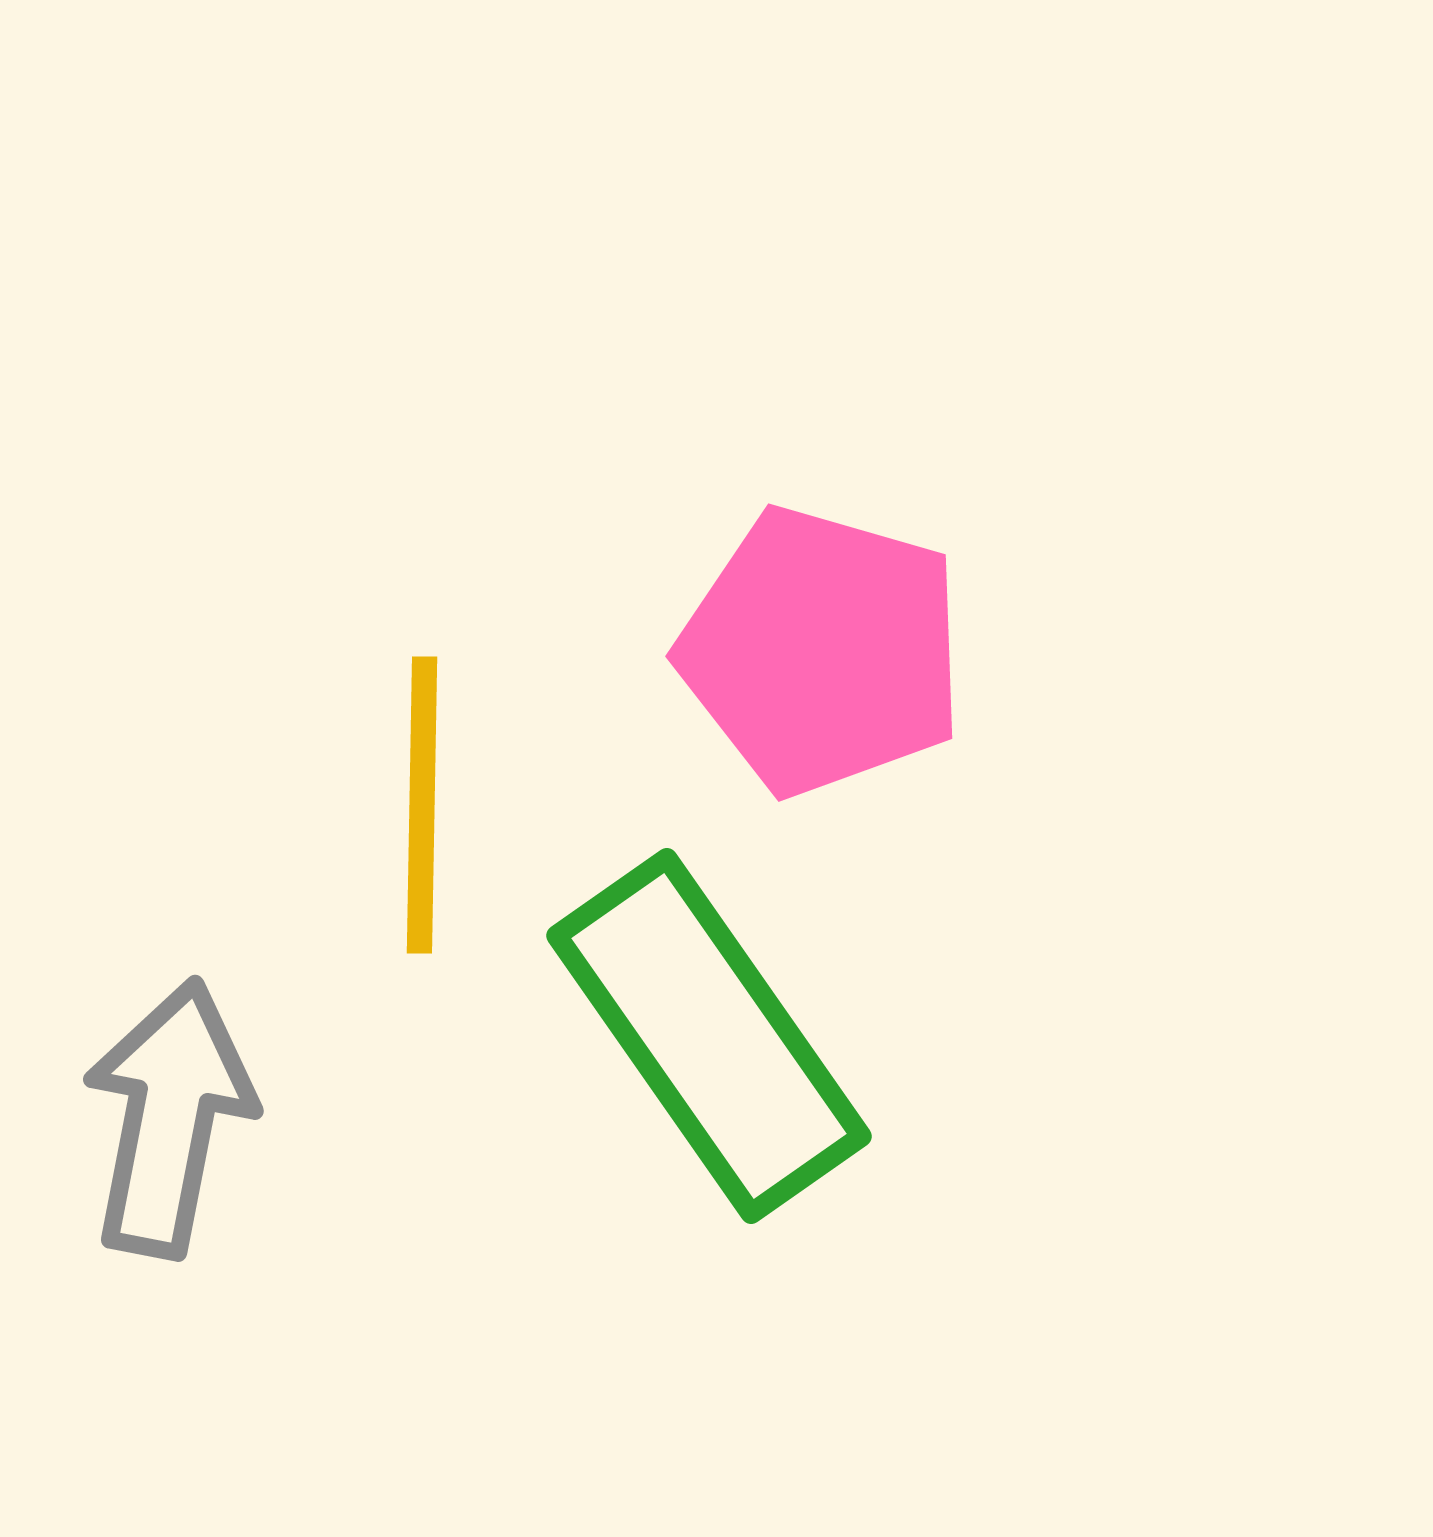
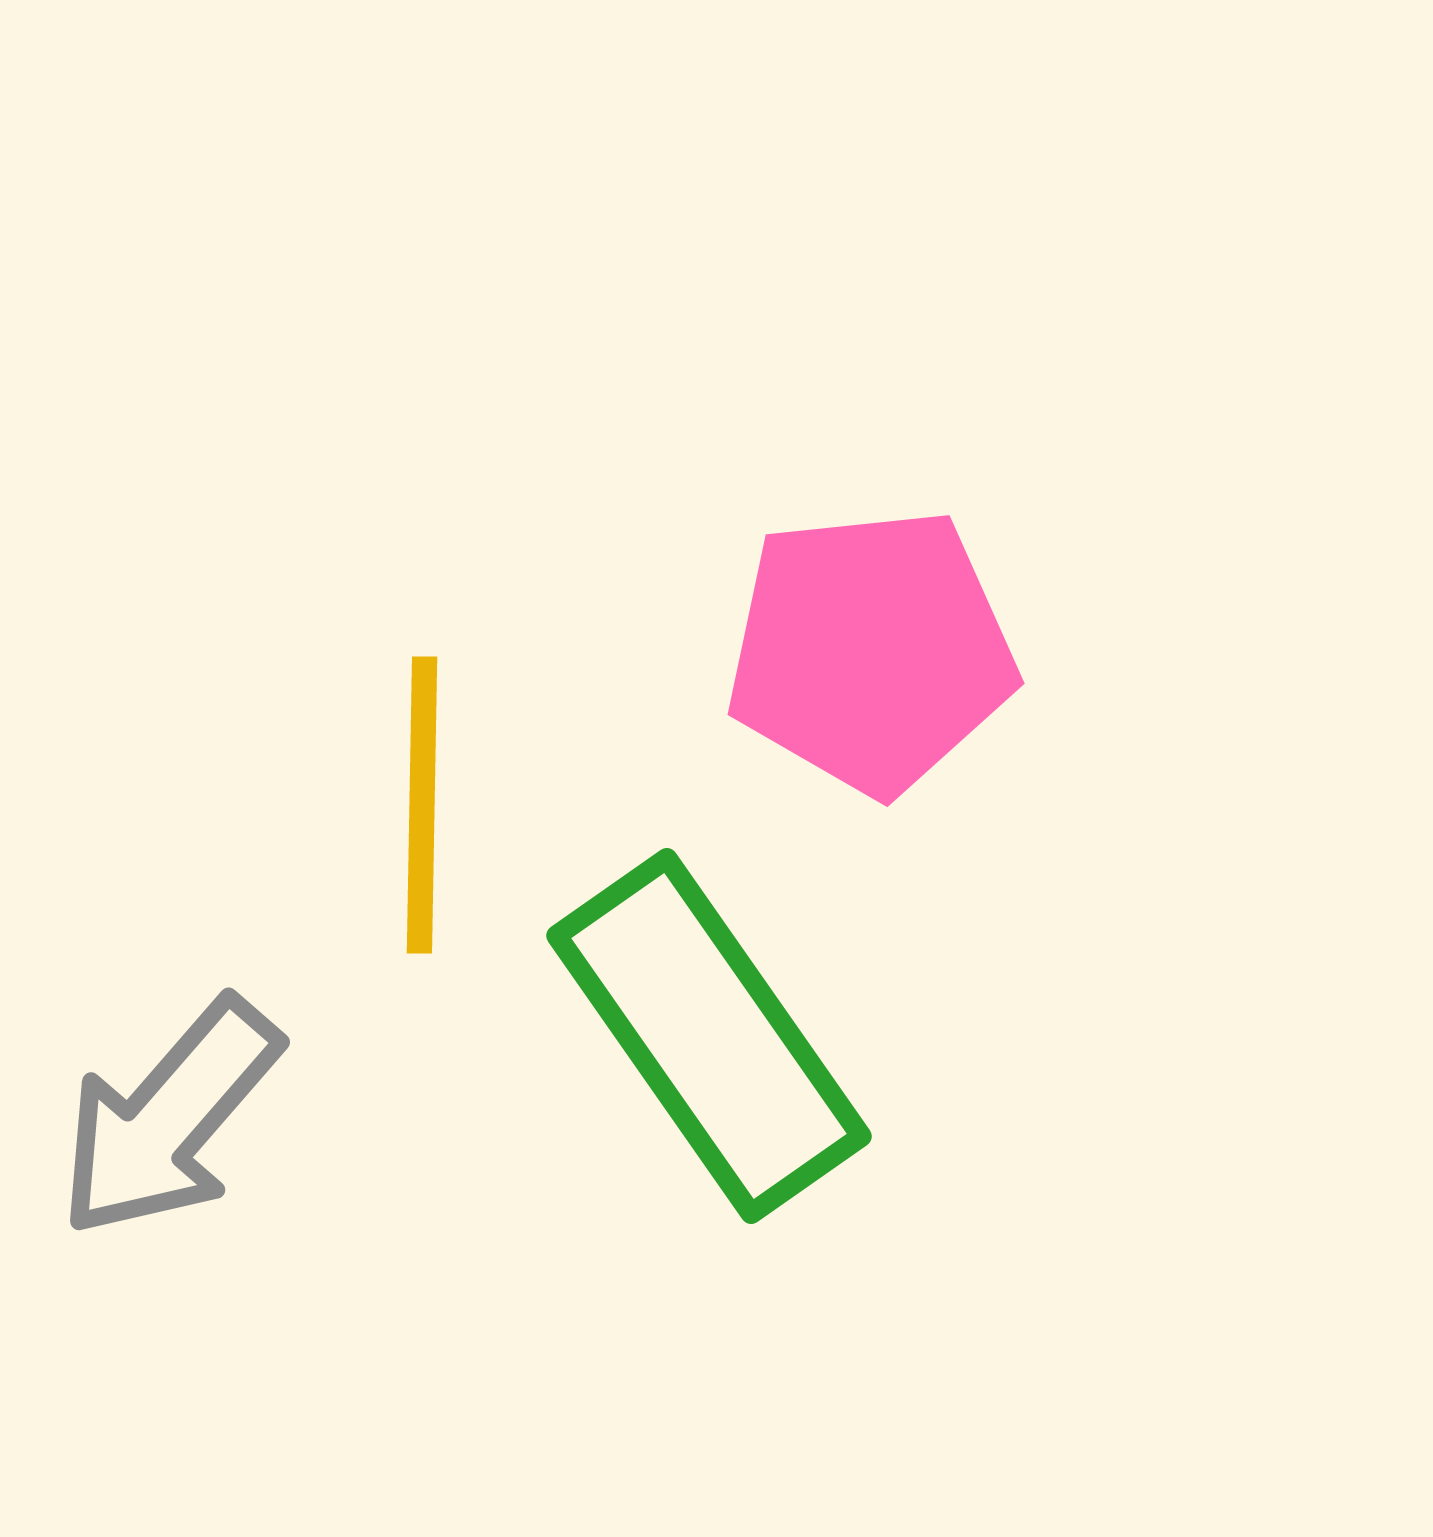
pink pentagon: moved 49 px right; rotated 22 degrees counterclockwise
gray arrow: rotated 150 degrees counterclockwise
